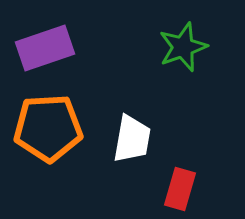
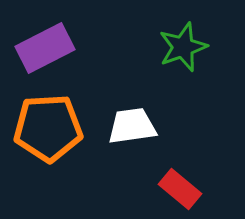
purple rectangle: rotated 8 degrees counterclockwise
white trapezoid: moved 13 px up; rotated 108 degrees counterclockwise
red rectangle: rotated 66 degrees counterclockwise
